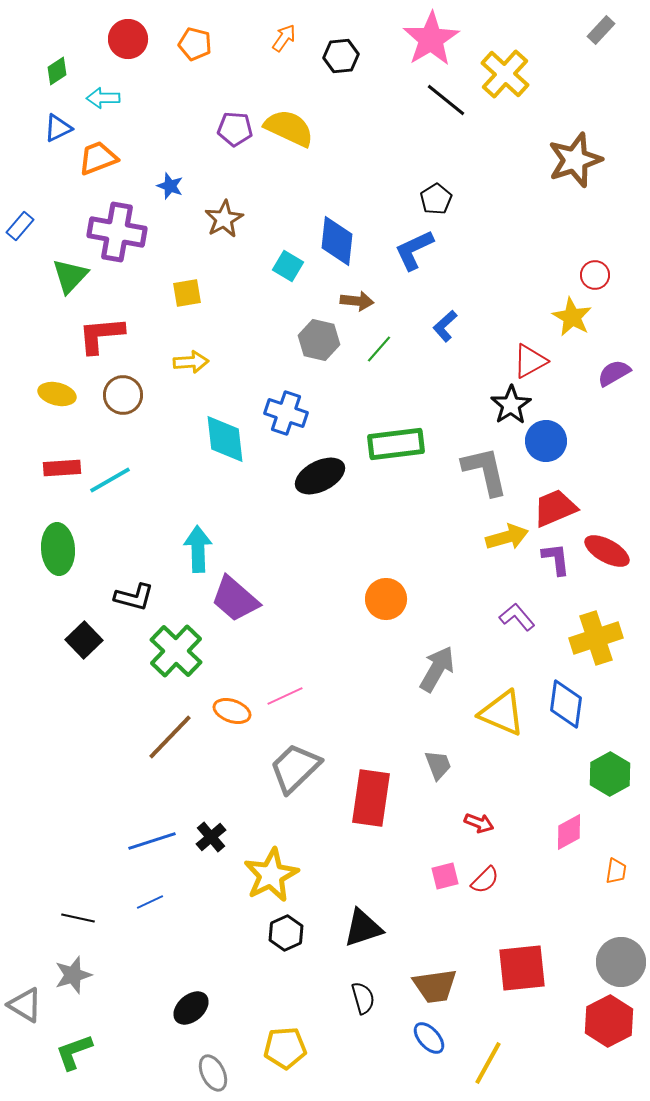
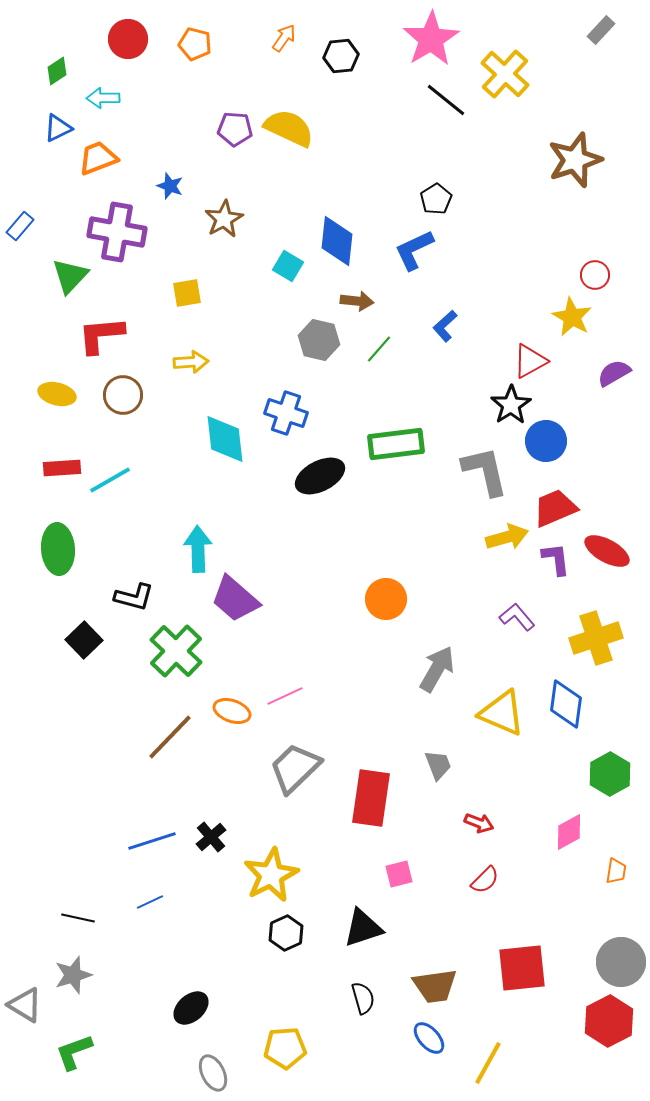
pink square at (445, 876): moved 46 px left, 2 px up
